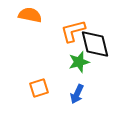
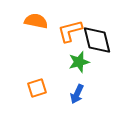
orange semicircle: moved 6 px right, 6 px down
orange L-shape: moved 3 px left
black diamond: moved 2 px right, 4 px up
orange square: moved 2 px left
